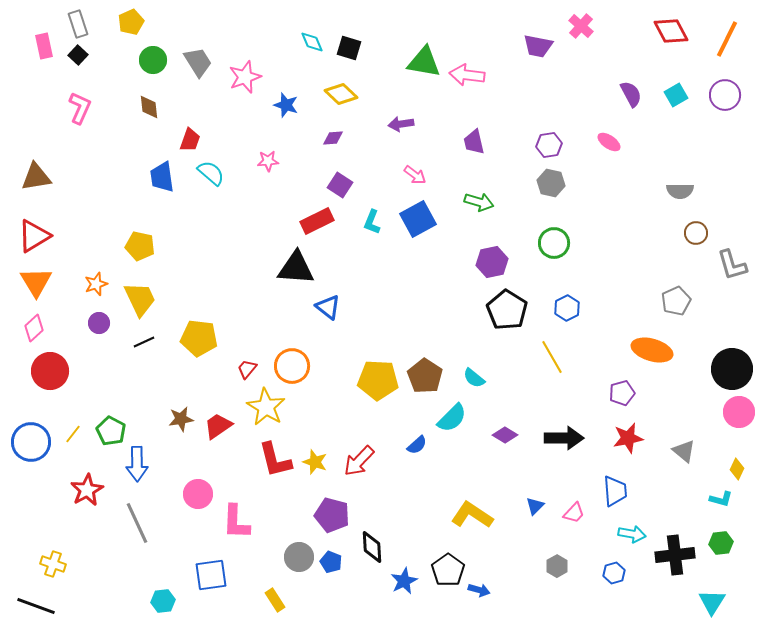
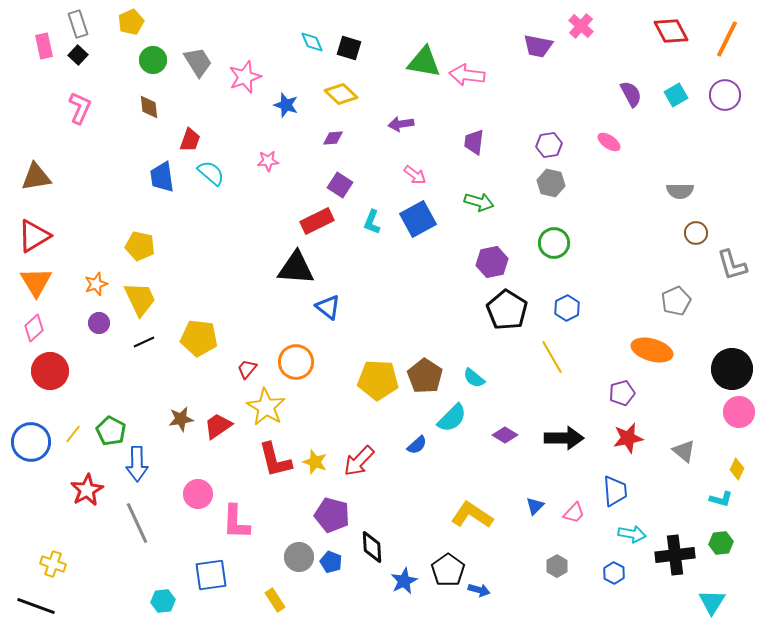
purple trapezoid at (474, 142): rotated 20 degrees clockwise
orange circle at (292, 366): moved 4 px right, 4 px up
blue hexagon at (614, 573): rotated 15 degrees counterclockwise
